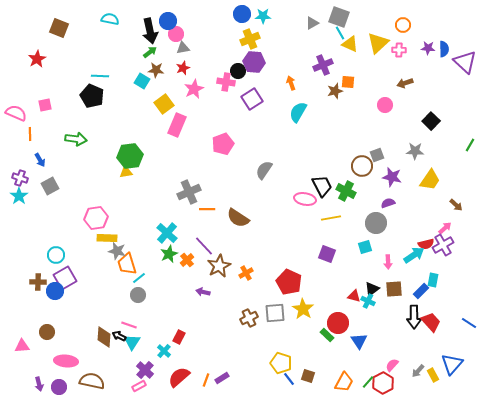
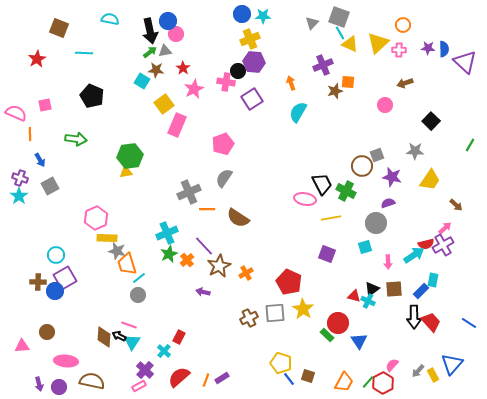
gray triangle at (312, 23): rotated 16 degrees counterclockwise
gray triangle at (183, 48): moved 18 px left, 3 px down
red star at (183, 68): rotated 16 degrees counterclockwise
cyan line at (100, 76): moved 16 px left, 23 px up
gray semicircle at (264, 170): moved 40 px left, 8 px down
black trapezoid at (322, 186): moved 2 px up
pink hexagon at (96, 218): rotated 15 degrees counterclockwise
cyan cross at (167, 233): rotated 25 degrees clockwise
